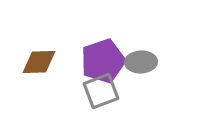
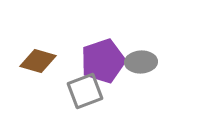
brown diamond: moved 1 px left, 1 px up; rotated 18 degrees clockwise
gray square: moved 16 px left
